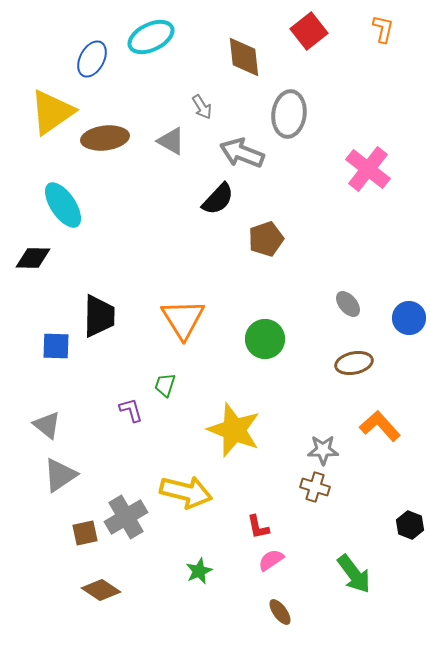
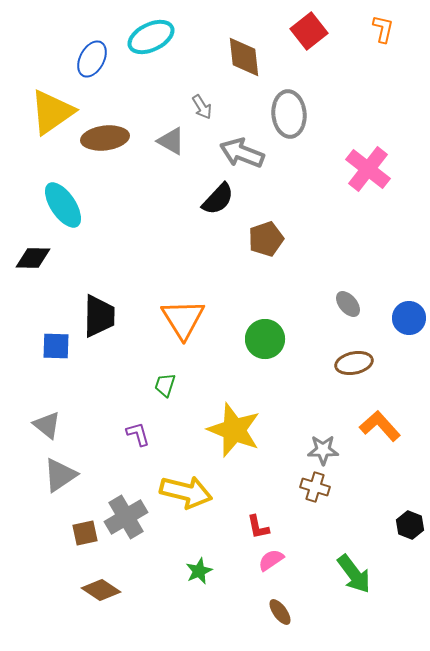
gray ellipse at (289, 114): rotated 12 degrees counterclockwise
purple L-shape at (131, 410): moved 7 px right, 24 px down
